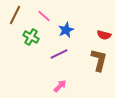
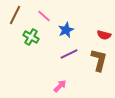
purple line: moved 10 px right
